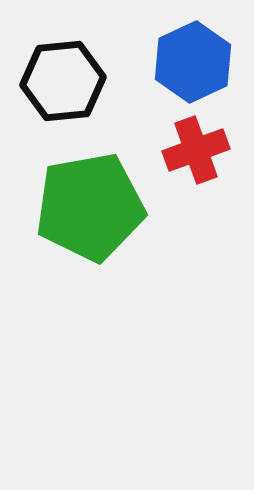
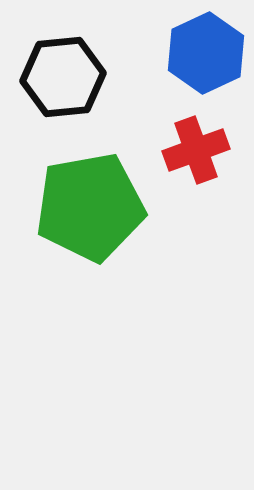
blue hexagon: moved 13 px right, 9 px up
black hexagon: moved 4 px up
